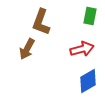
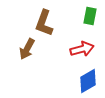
brown L-shape: moved 3 px right, 1 px down
